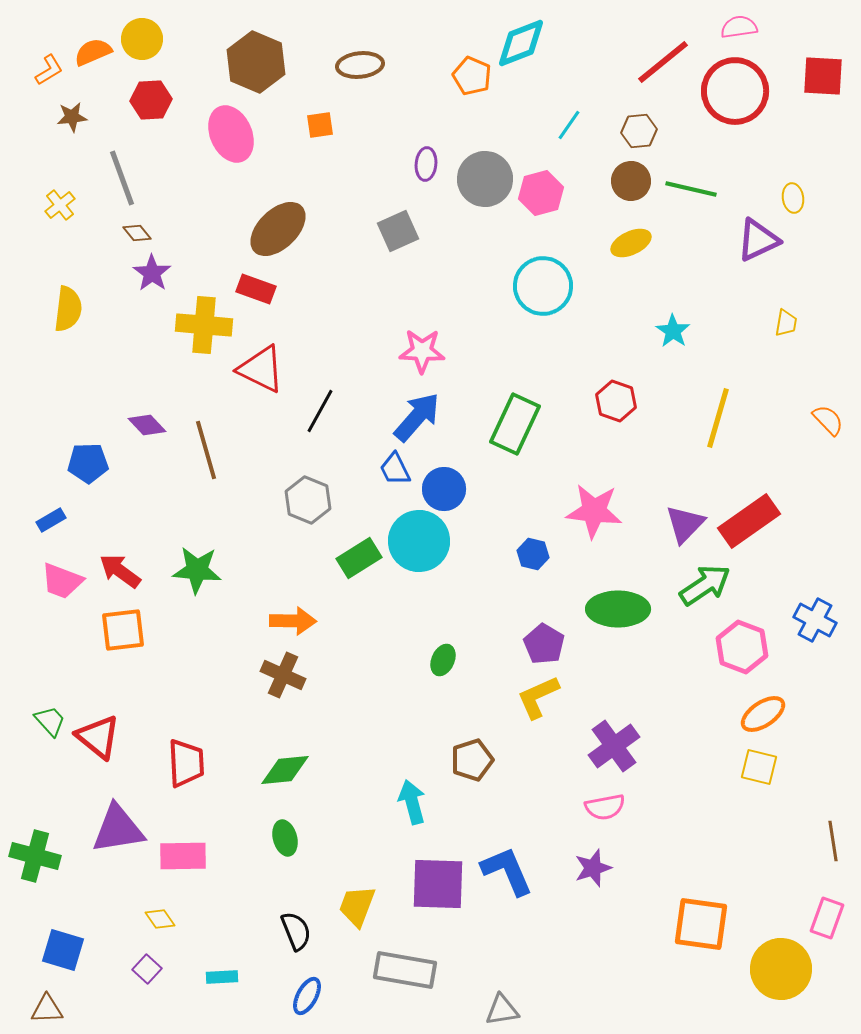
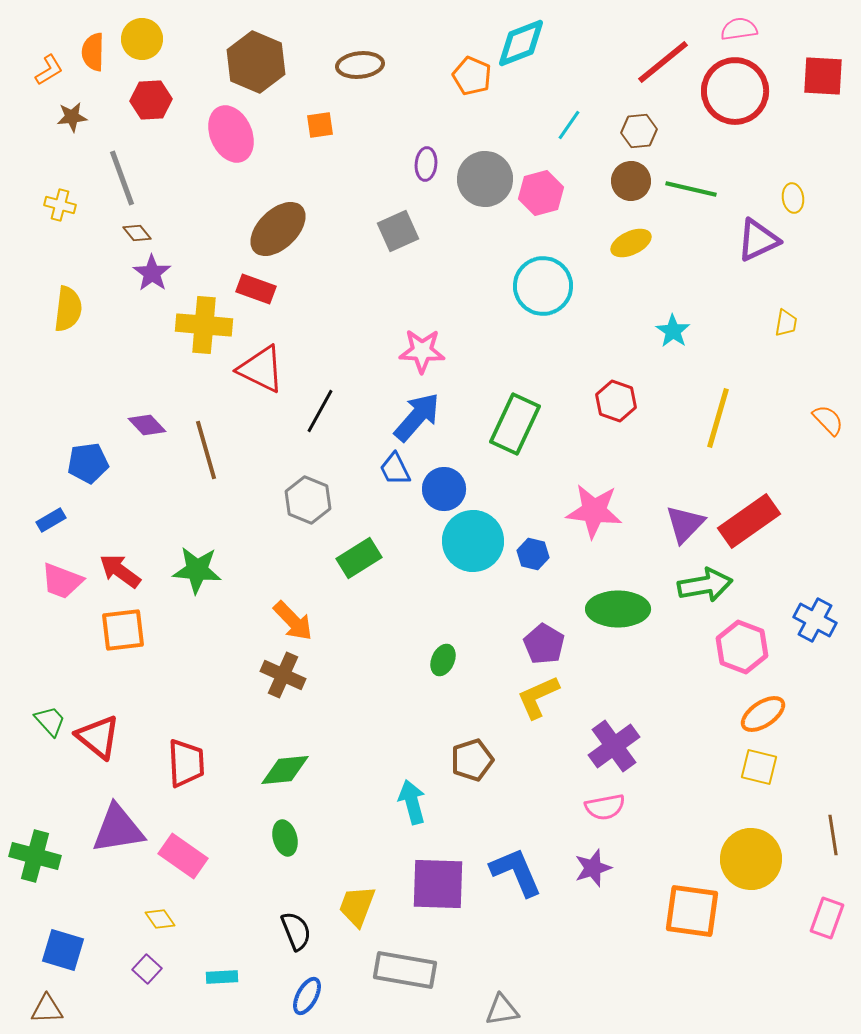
pink semicircle at (739, 27): moved 2 px down
orange semicircle at (93, 52): rotated 66 degrees counterclockwise
yellow cross at (60, 205): rotated 36 degrees counterclockwise
blue pentagon at (88, 463): rotated 6 degrees counterclockwise
cyan circle at (419, 541): moved 54 px right
green arrow at (705, 585): rotated 24 degrees clockwise
orange arrow at (293, 621): rotated 45 degrees clockwise
brown line at (833, 841): moved 6 px up
pink rectangle at (183, 856): rotated 36 degrees clockwise
blue L-shape at (507, 871): moved 9 px right, 1 px down
orange square at (701, 924): moved 9 px left, 13 px up
yellow circle at (781, 969): moved 30 px left, 110 px up
